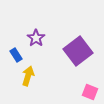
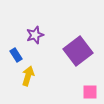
purple star: moved 1 px left, 3 px up; rotated 18 degrees clockwise
pink square: rotated 21 degrees counterclockwise
